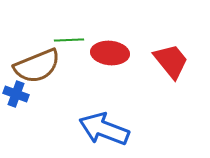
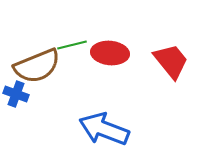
green line: moved 3 px right, 5 px down; rotated 12 degrees counterclockwise
